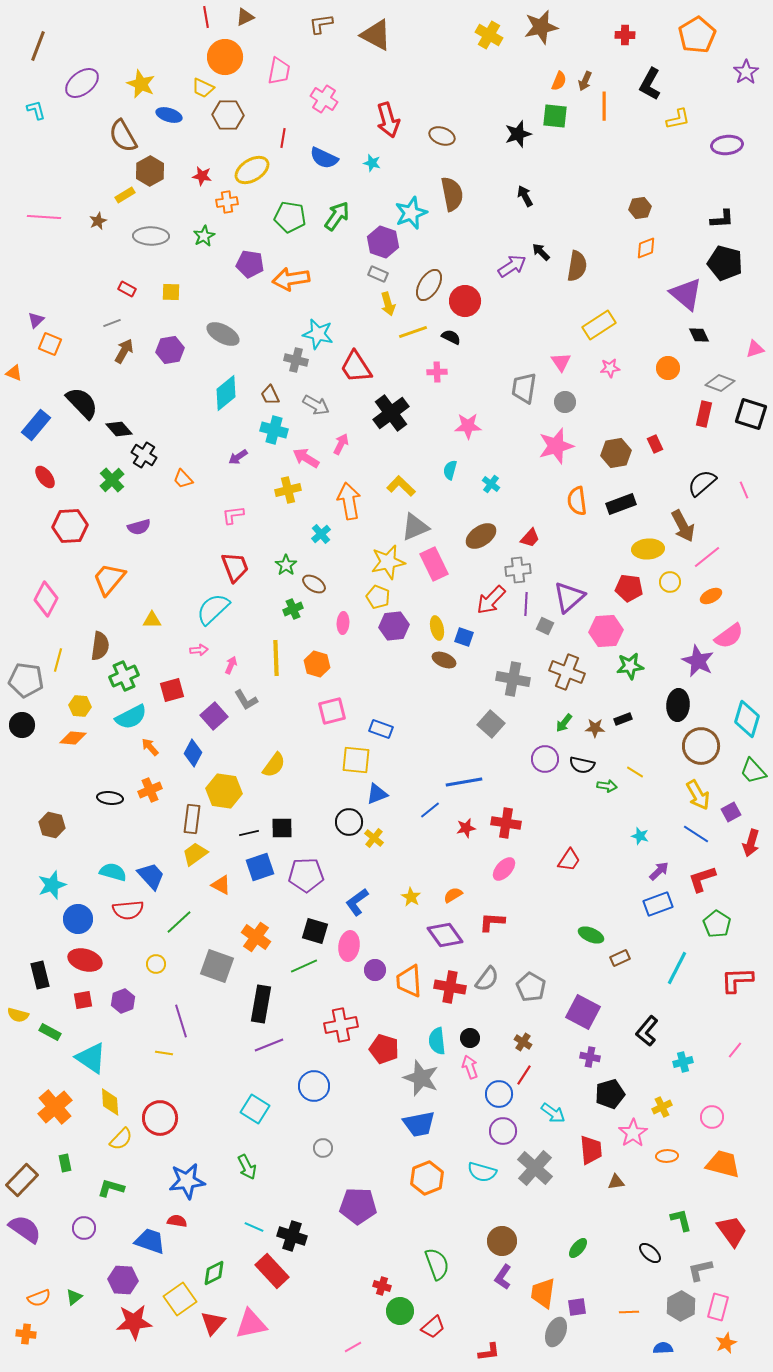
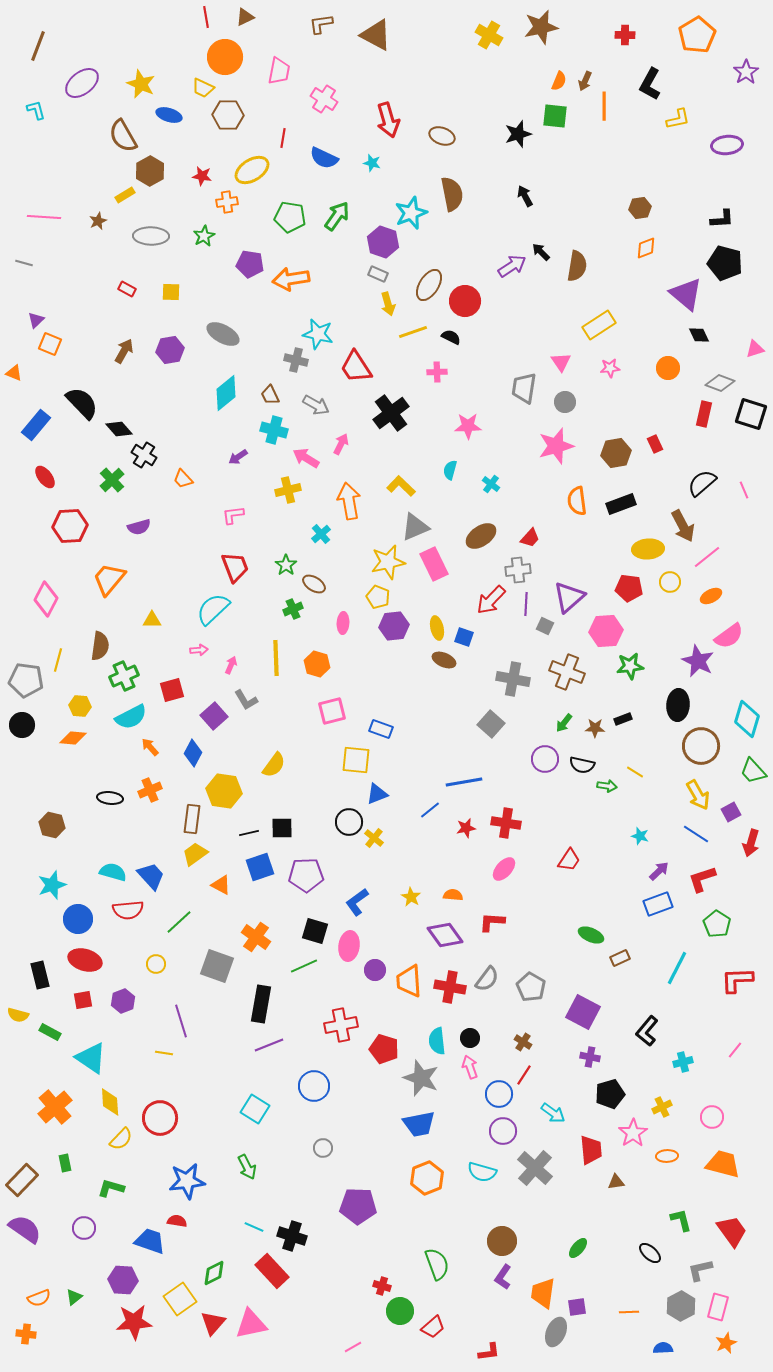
gray line at (112, 323): moved 88 px left, 60 px up; rotated 36 degrees clockwise
orange semicircle at (453, 895): rotated 36 degrees clockwise
